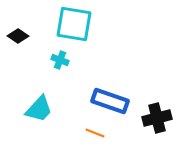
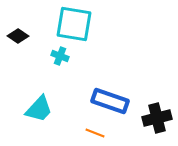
cyan cross: moved 4 px up
